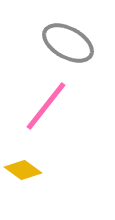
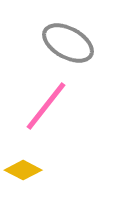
yellow diamond: rotated 9 degrees counterclockwise
